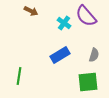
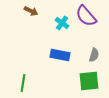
cyan cross: moved 2 px left
blue rectangle: rotated 42 degrees clockwise
green line: moved 4 px right, 7 px down
green square: moved 1 px right, 1 px up
